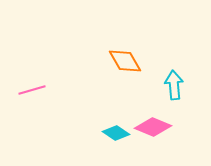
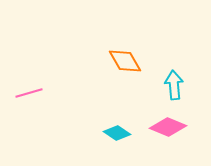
pink line: moved 3 px left, 3 px down
pink diamond: moved 15 px right
cyan diamond: moved 1 px right
